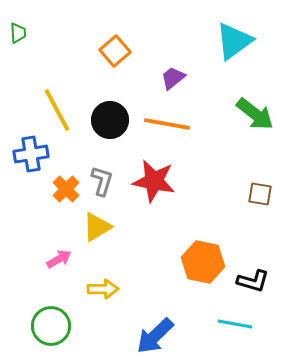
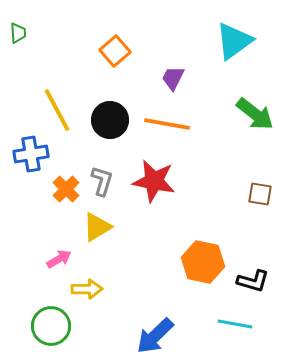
purple trapezoid: rotated 24 degrees counterclockwise
yellow arrow: moved 16 px left
